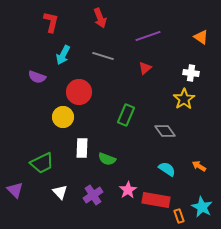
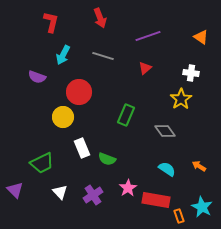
yellow star: moved 3 px left
white rectangle: rotated 24 degrees counterclockwise
pink star: moved 2 px up
